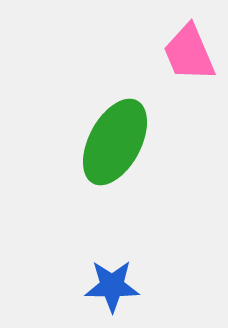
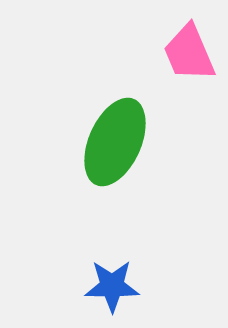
green ellipse: rotated 4 degrees counterclockwise
